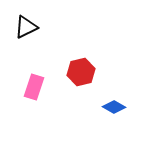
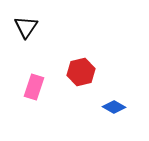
black triangle: rotated 30 degrees counterclockwise
